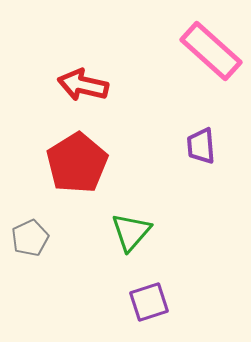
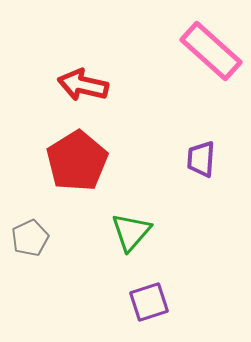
purple trapezoid: moved 13 px down; rotated 9 degrees clockwise
red pentagon: moved 2 px up
